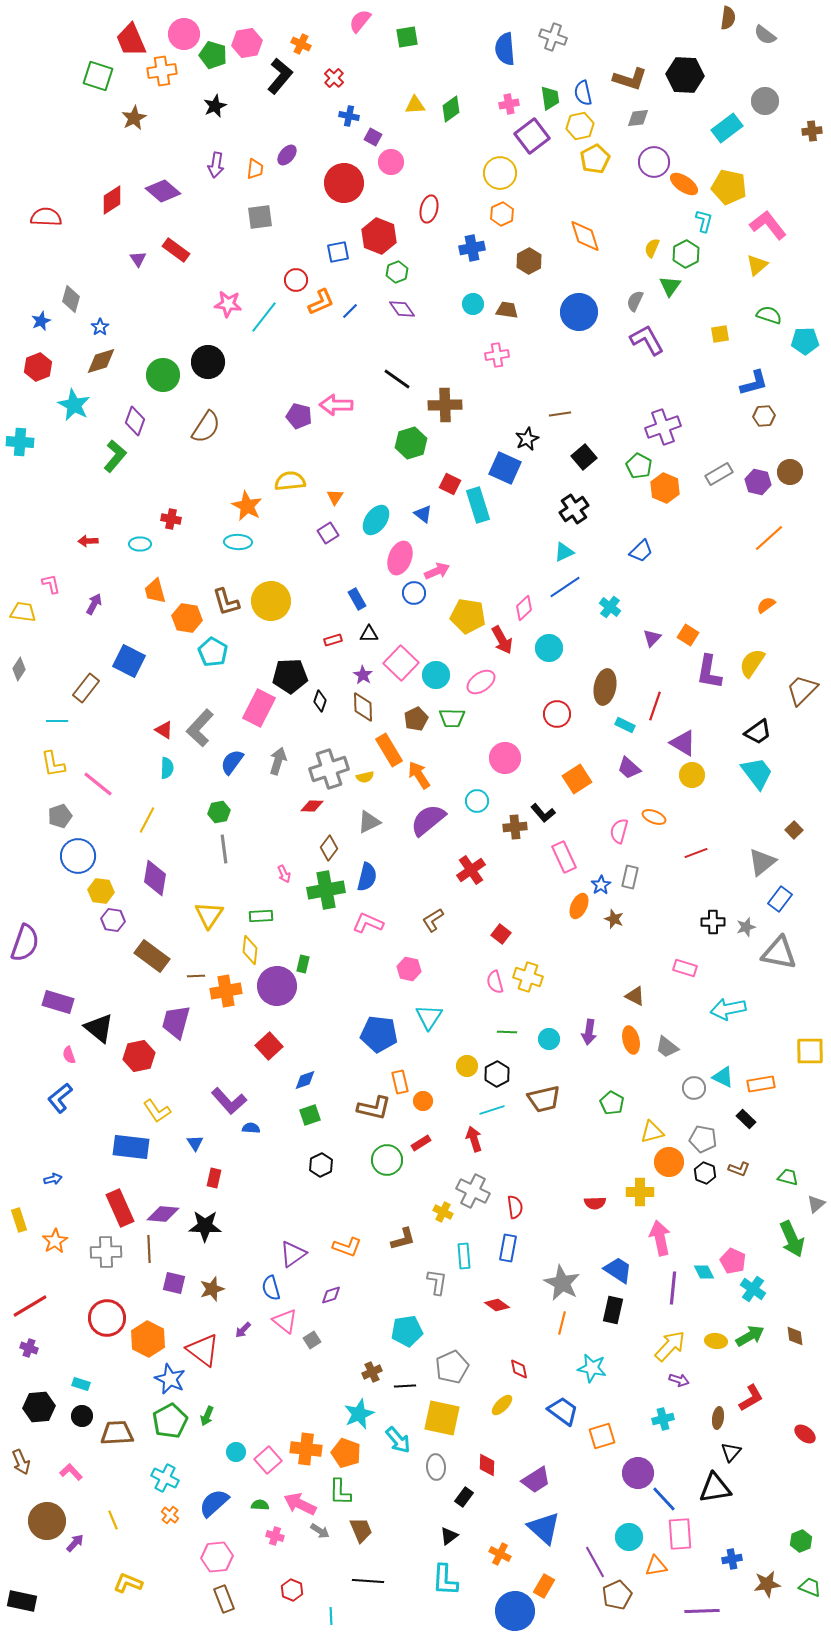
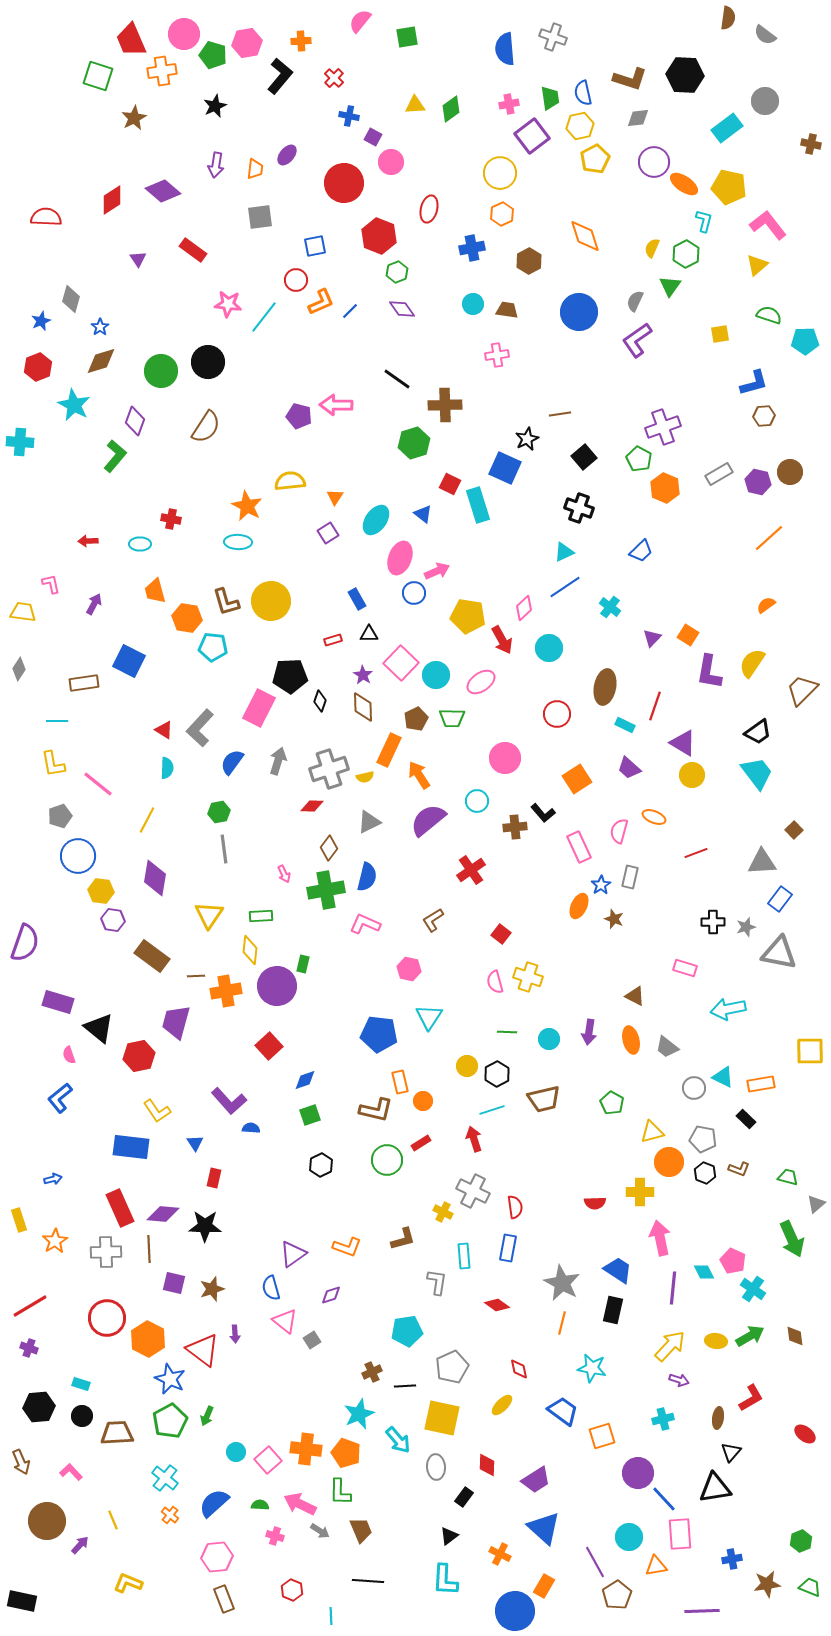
orange cross at (301, 44): moved 3 px up; rotated 30 degrees counterclockwise
brown cross at (812, 131): moved 1 px left, 13 px down; rotated 18 degrees clockwise
red rectangle at (176, 250): moved 17 px right
blue square at (338, 252): moved 23 px left, 6 px up
purple L-shape at (647, 340): moved 10 px left; rotated 96 degrees counterclockwise
green circle at (163, 375): moved 2 px left, 4 px up
green hexagon at (411, 443): moved 3 px right
green pentagon at (639, 466): moved 7 px up
black cross at (574, 509): moved 5 px right, 1 px up; rotated 36 degrees counterclockwise
cyan pentagon at (213, 652): moved 5 px up; rotated 24 degrees counterclockwise
brown rectangle at (86, 688): moved 2 px left, 5 px up; rotated 44 degrees clockwise
orange rectangle at (389, 750): rotated 56 degrees clockwise
pink rectangle at (564, 857): moved 15 px right, 10 px up
gray triangle at (762, 862): rotated 36 degrees clockwise
pink L-shape at (368, 923): moved 3 px left, 1 px down
brown L-shape at (374, 1108): moved 2 px right, 2 px down
purple arrow at (243, 1330): moved 8 px left, 4 px down; rotated 48 degrees counterclockwise
cyan cross at (165, 1478): rotated 12 degrees clockwise
purple arrow at (75, 1543): moved 5 px right, 2 px down
brown pentagon at (617, 1595): rotated 8 degrees counterclockwise
